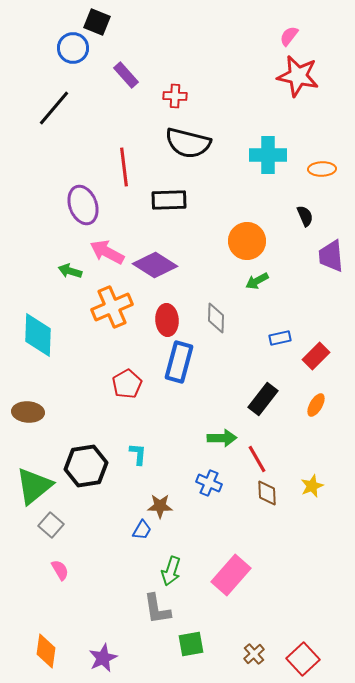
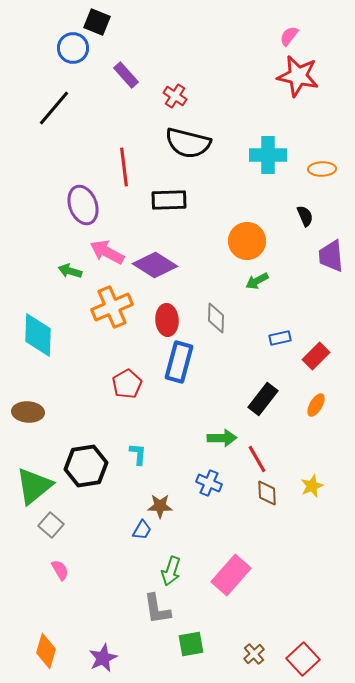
red cross at (175, 96): rotated 30 degrees clockwise
orange diamond at (46, 651): rotated 8 degrees clockwise
